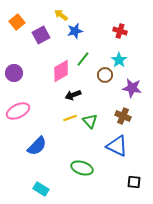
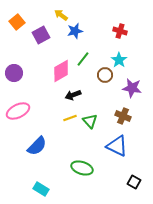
black square: rotated 24 degrees clockwise
